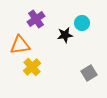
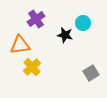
cyan circle: moved 1 px right
black star: rotated 21 degrees clockwise
gray square: moved 2 px right
